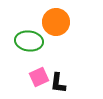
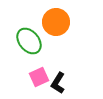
green ellipse: rotated 44 degrees clockwise
black L-shape: rotated 25 degrees clockwise
